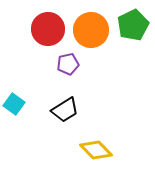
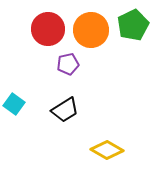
yellow diamond: moved 11 px right; rotated 16 degrees counterclockwise
